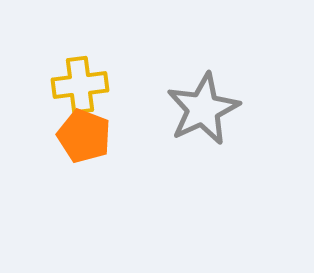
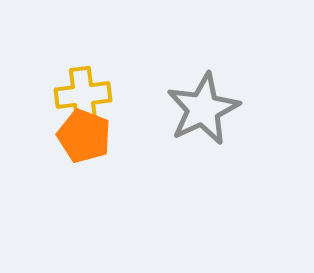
yellow cross: moved 3 px right, 10 px down
